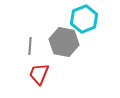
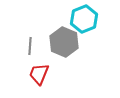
gray hexagon: rotated 12 degrees clockwise
